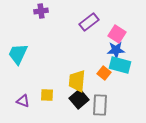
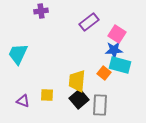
blue star: moved 2 px left
